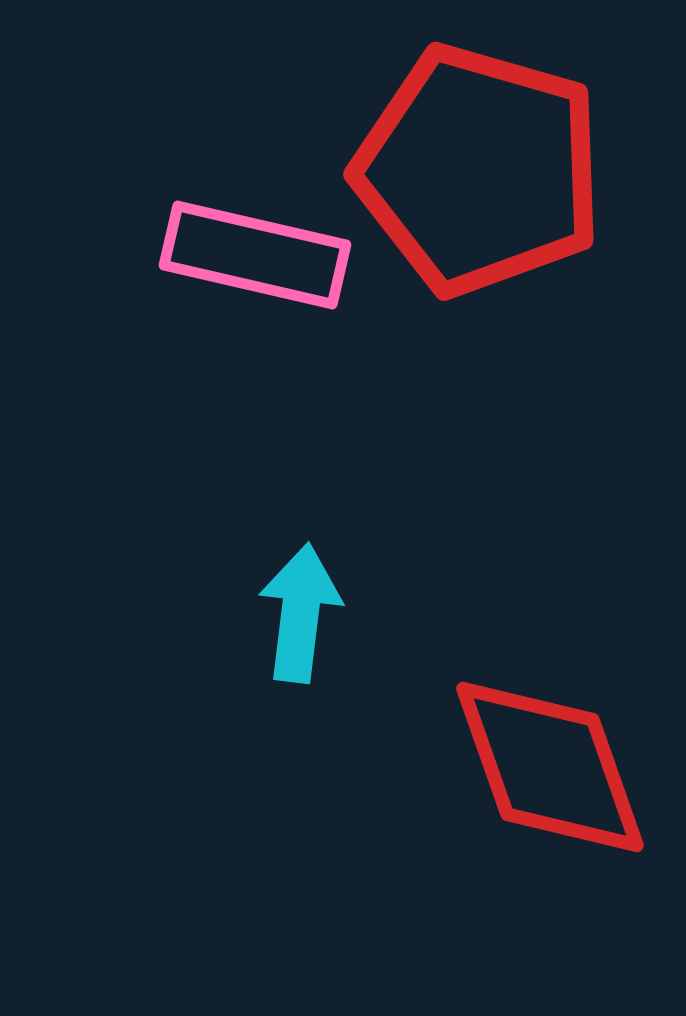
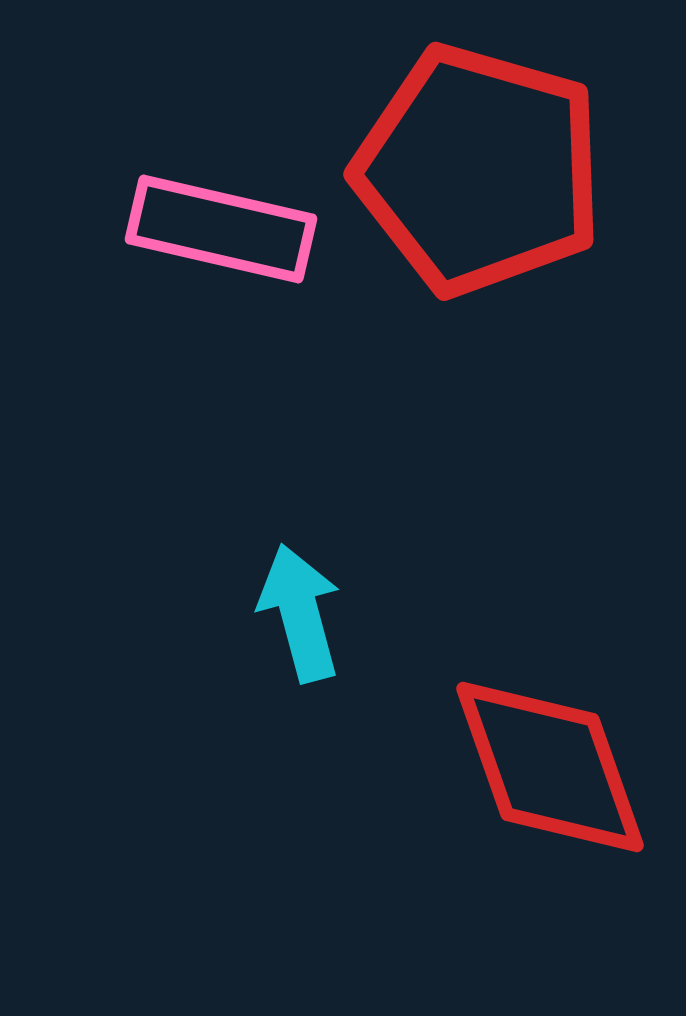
pink rectangle: moved 34 px left, 26 px up
cyan arrow: rotated 22 degrees counterclockwise
